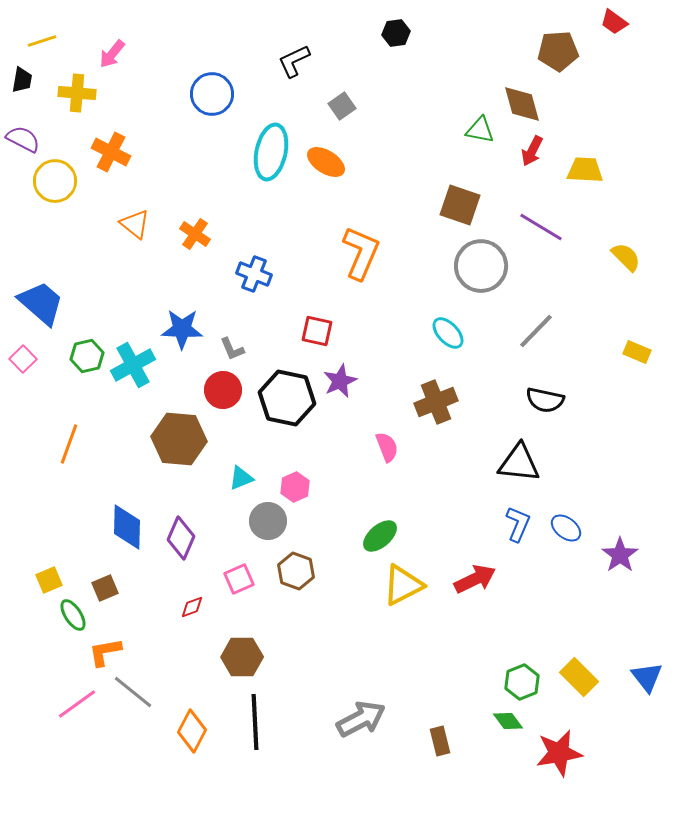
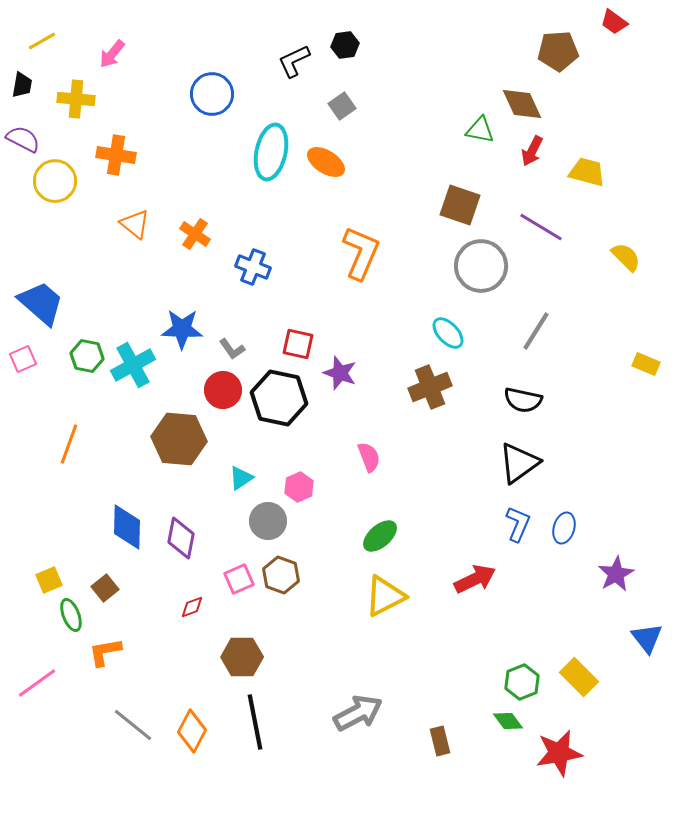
black hexagon at (396, 33): moved 51 px left, 12 px down
yellow line at (42, 41): rotated 12 degrees counterclockwise
black trapezoid at (22, 80): moved 5 px down
yellow cross at (77, 93): moved 1 px left, 6 px down
brown diamond at (522, 104): rotated 9 degrees counterclockwise
orange cross at (111, 152): moved 5 px right, 3 px down; rotated 18 degrees counterclockwise
yellow trapezoid at (585, 170): moved 2 px right, 2 px down; rotated 12 degrees clockwise
blue cross at (254, 274): moved 1 px left, 7 px up
red square at (317, 331): moved 19 px left, 13 px down
gray line at (536, 331): rotated 12 degrees counterclockwise
gray L-shape at (232, 349): rotated 12 degrees counterclockwise
yellow rectangle at (637, 352): moved 9 px right, 12 px down
green hexagon at (87, 356): rotated 24 degrees clockwise
pink square at (23, 359): rotated 20 degrees clockwise
purple star at (340, 381): moved 8 px up; rotated 28 degrees counterclockwise
black hexagon at (287, 398): moved 8 px left
black semicircle at (545, 400): moved 22 px left
brown cross at (436, 402): moved 6 px left, 15 px up
pink semicircle at (387, 447): moved 18 px left, 10 px down
black triangle at (519, 463): rotated 42 degrees counterclockwise
cyan triangle at (241, 478): rotated 12 degrees counterclockwise
pink hexagon at (295, 487): moved 4 px right
blue ellipse at (566, 528): moved 2 px left; rotated 68 degrees clockwise
purple diamond at (181, 538): rotated 12 degrees counterclockwise
purple star at (620, 555): moved 4 px left, 19 px down; rotated 6 degrees clockwise
brown hexagon at (296, 571): moved 15 px left, 4 px down
yellow triangle at (403, 585): moved 18 px left, 11 px down
brown square at (105, 588): rotated 16 degrees counterclockwise
green ellipse at (73, 615): moved 2 px left; rotated 12 degrees clockwise
blue triangle at (647, 677): moved 39 px up
gray line at (133, 692): moved 33 px down
pink line at (77, 704): moved 40 px left, 21 px up
gray arrow at (361, 719): moved 3 px left, 6 px up
black line at (255, 722): rotated 8 degrees counterclockwise
